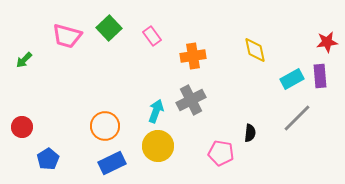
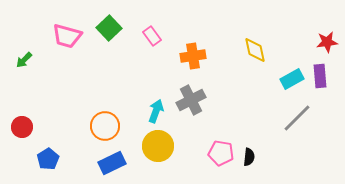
black semicircle: moved 1 px left, 24 px down
